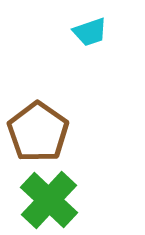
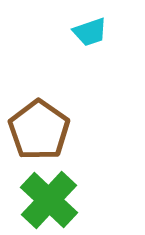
brown pentagon: moved 1 px right, 2 px up
